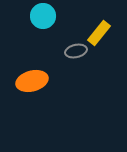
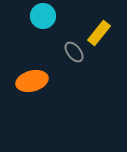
gray ellipse: moved 2 px left, 1 px down; rotated 65 degrees clockwise
